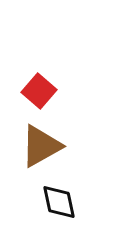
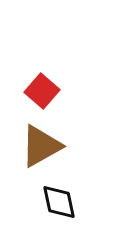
red square: moved 3 px right
